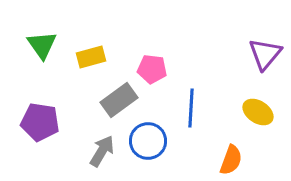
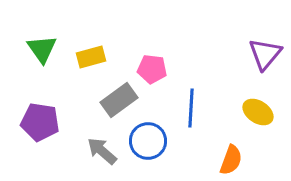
green triangle: moved 4 px down
gray arrow: rotated 80 degrees counterclockwise
